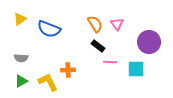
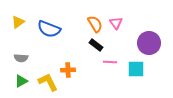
yellow triangle: moved 2 px left, 3 px down
pink triangle: moved 1 px left, 1 px up
purple circle: moved 1 px down
black rectangle: moved 2 px left, 1 px up
